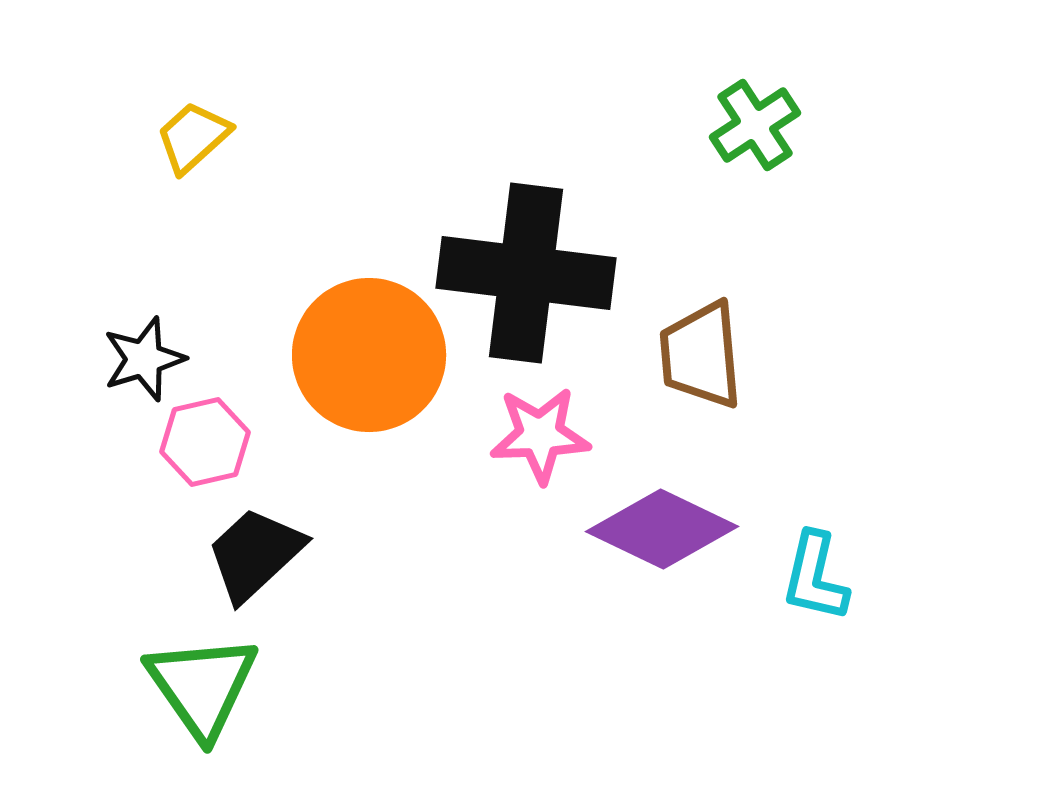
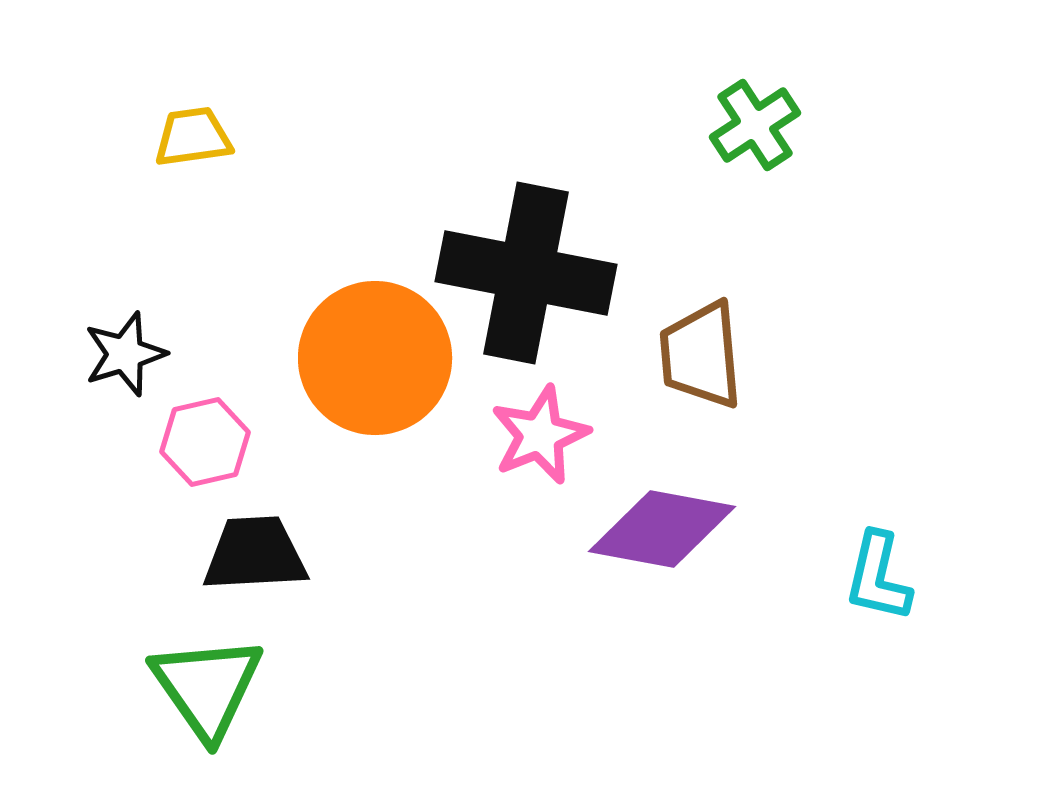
yellow trapezoid: rotated 34 degrees clockwise
black cross: rotated 4 degrees clockwise
orange circle: moved 6 px right, 3 px down
black star: moved 19 px left, 5 px up
pink star: rotated 20 degrees counterclockwise
purple diamond: rotated 15 degrees counterclockwise
black trapezoid: rotated 40 degrees clockwise
cyan L-shape: moved 63 px right
green triangle: moved 5 px right, 1 px down
